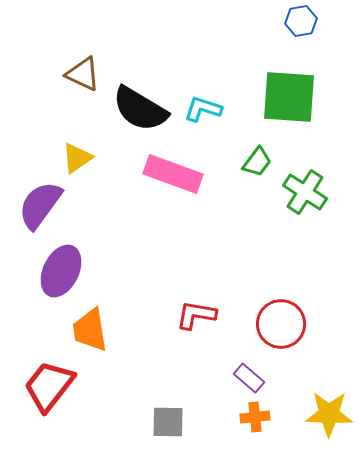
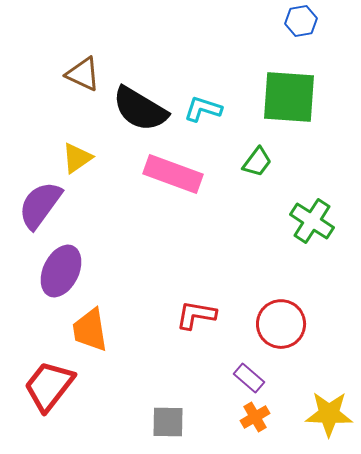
green cross: moved 7 px right, 29 px down
orange cross: rotated 24 degrees counterclockwise
